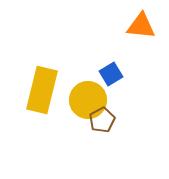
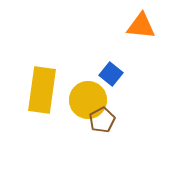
blue square: rotated 20 degrees counterclockwise
yellow rectangle: rotated 6 degrees counterclockwise
